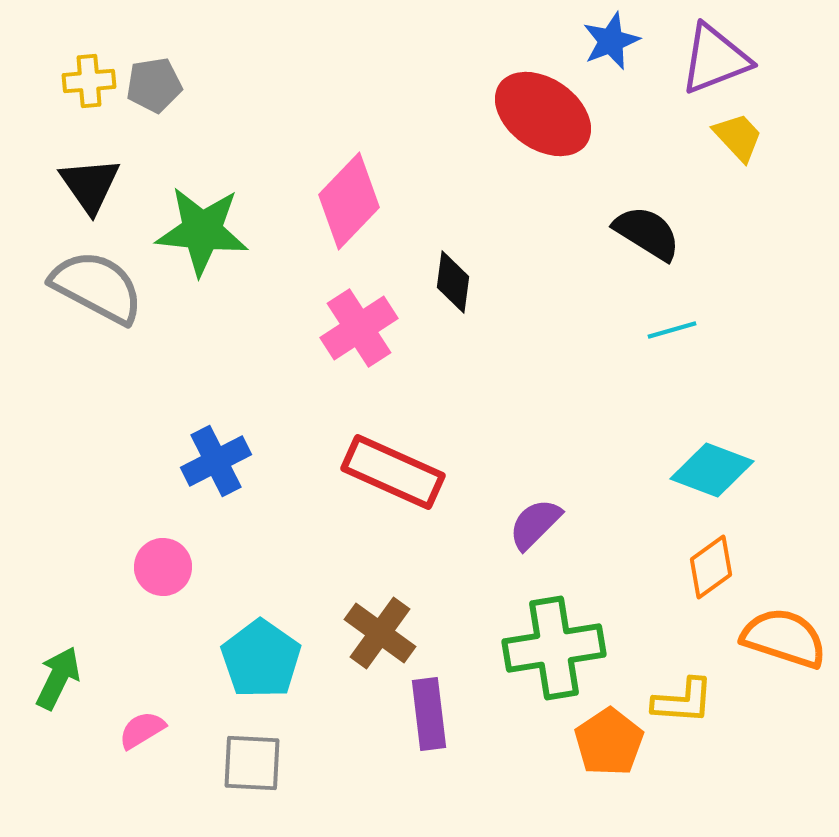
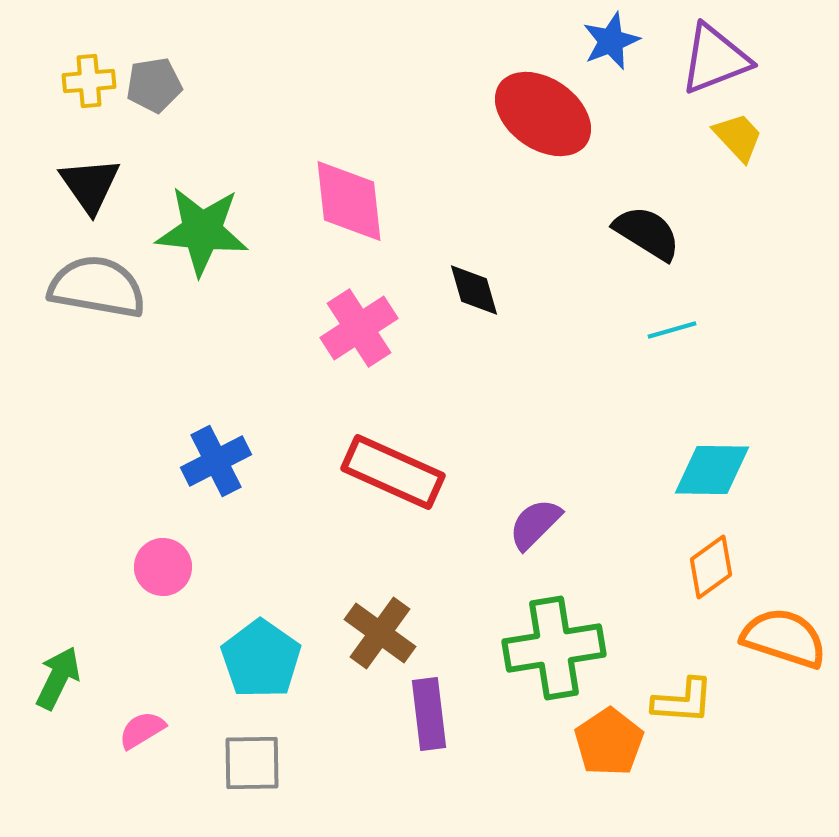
pink diamond: rotated 50 degrees counterclockwise
black diamond: moved 21 px right, 8 px down; rotated 24 degrees counterclockwise
gray semicircle: rotated 18 degrees counterclockwise
cyan diamond: rotated 20 degrees counterclockwise
gray square: rotated 4 degrees counterclockwise
